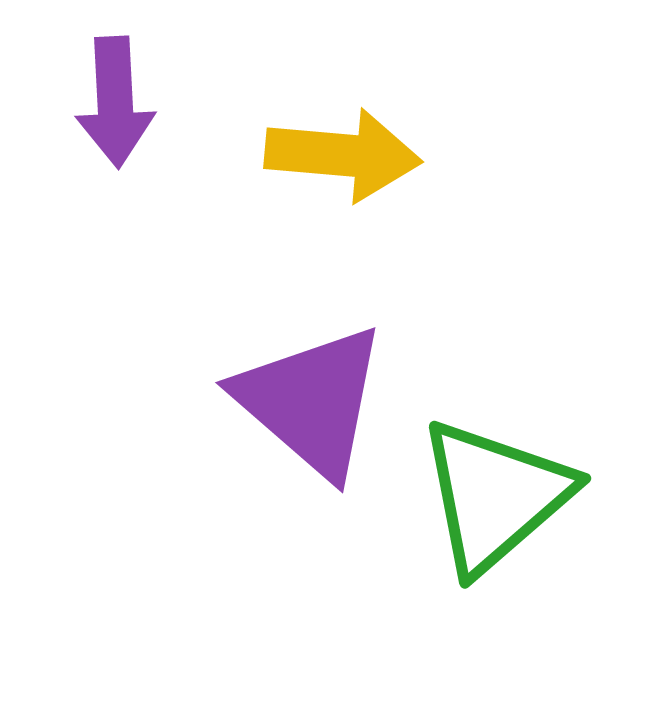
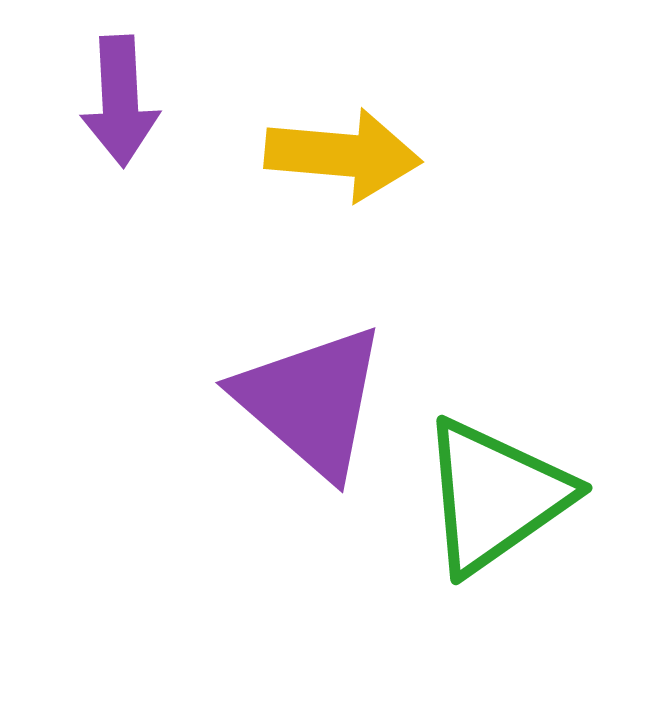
purple arrow: moved 5 px right, 1 px up
green triangle: rotated 6 degrees clockwise
